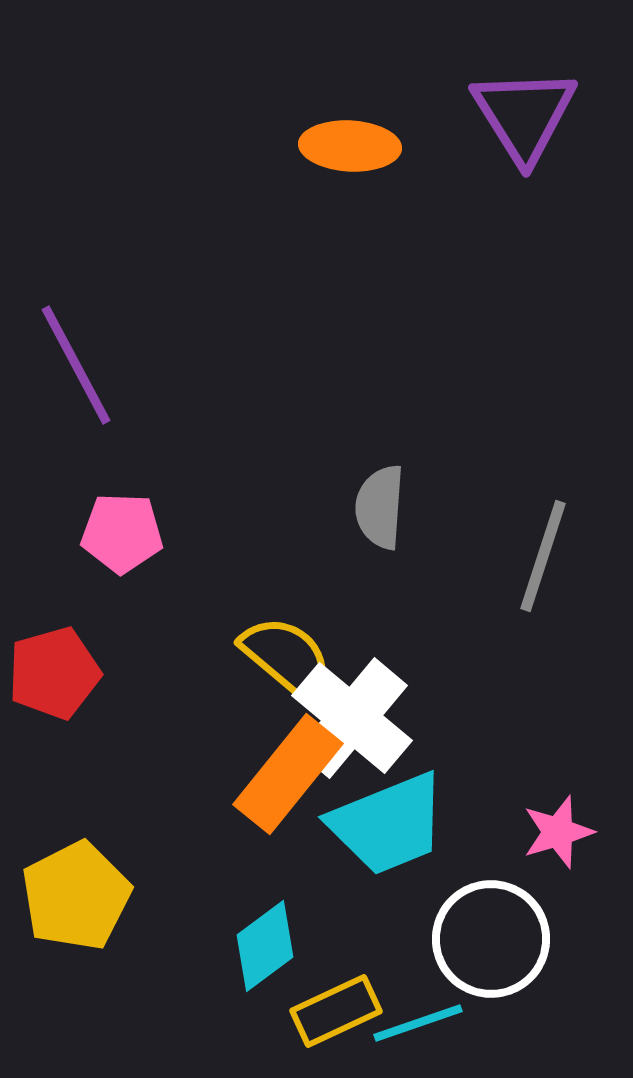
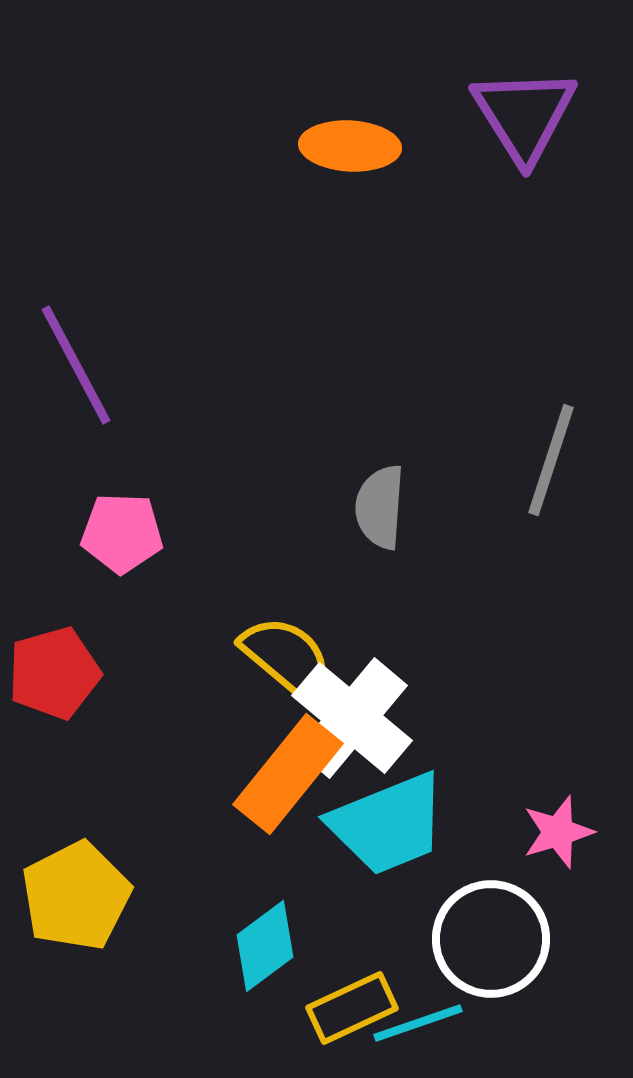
gray line: moved 8 px right, 96 px up
yellow rectangle: moved 16 px right, 3 px up
